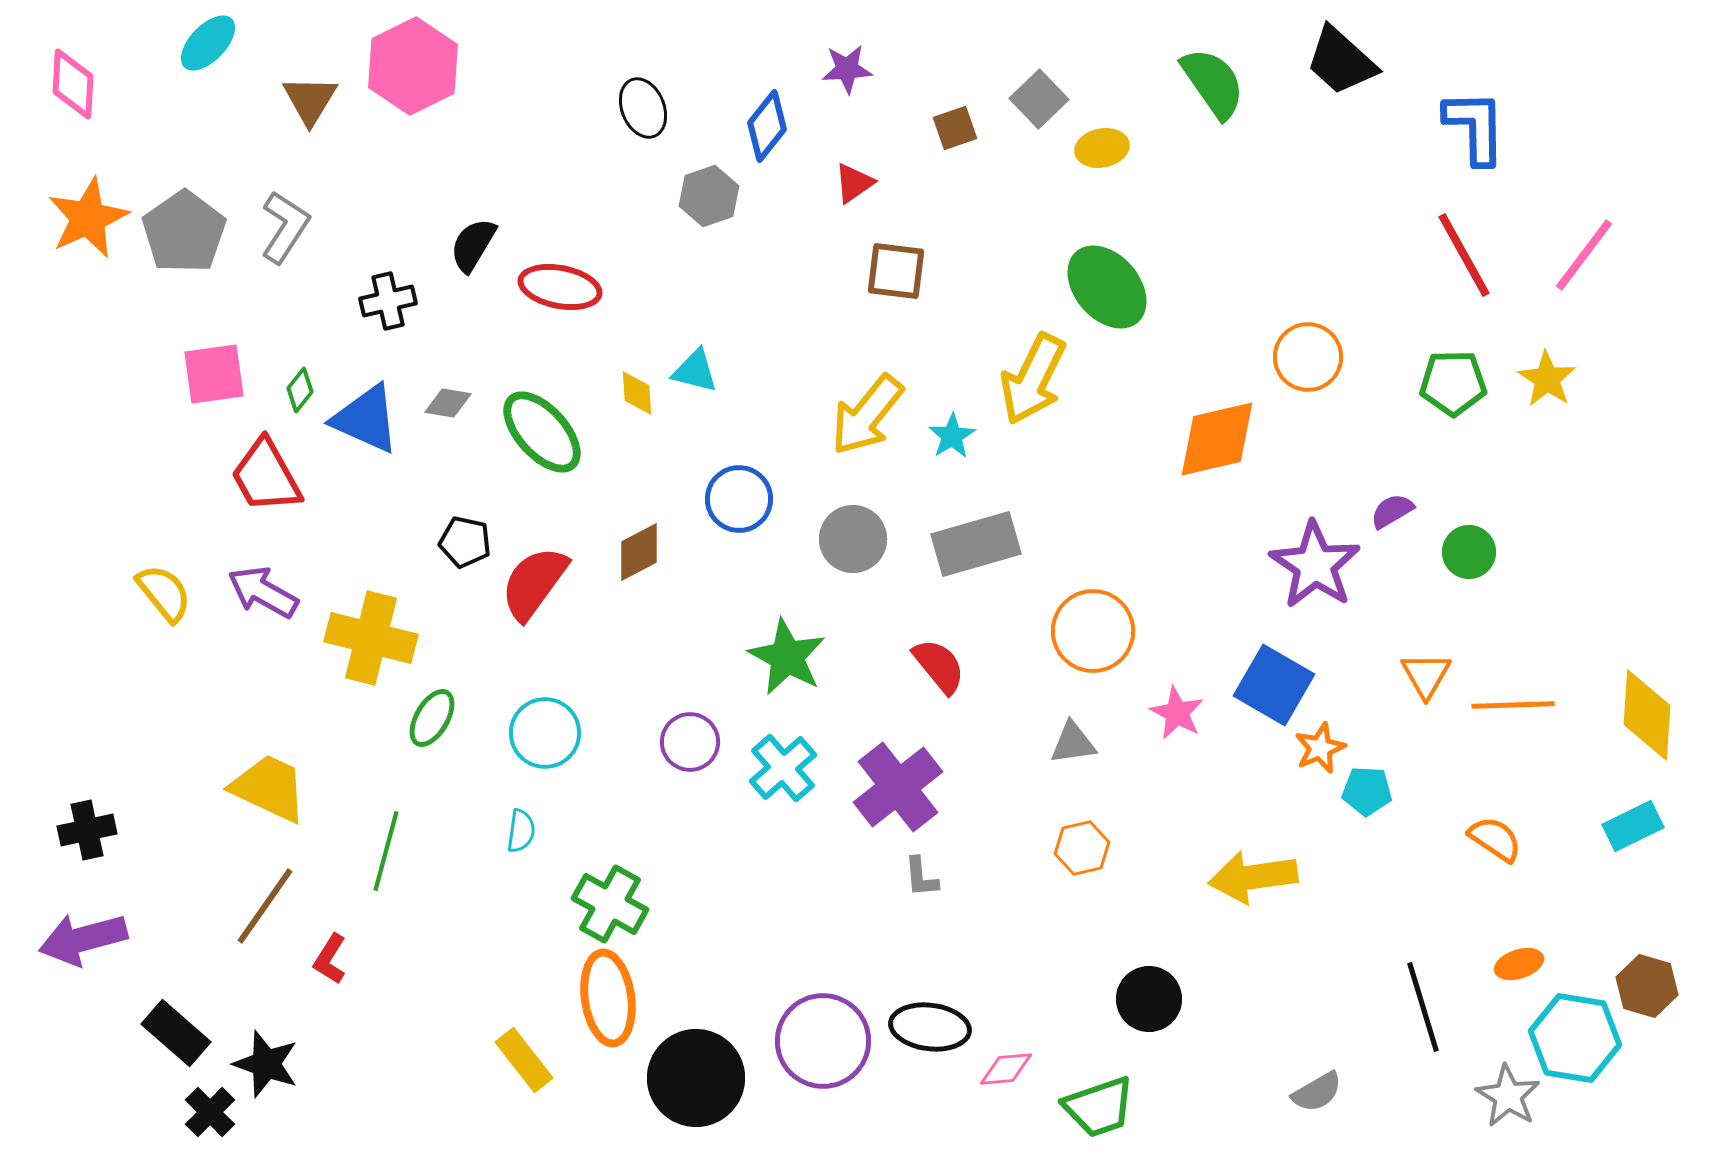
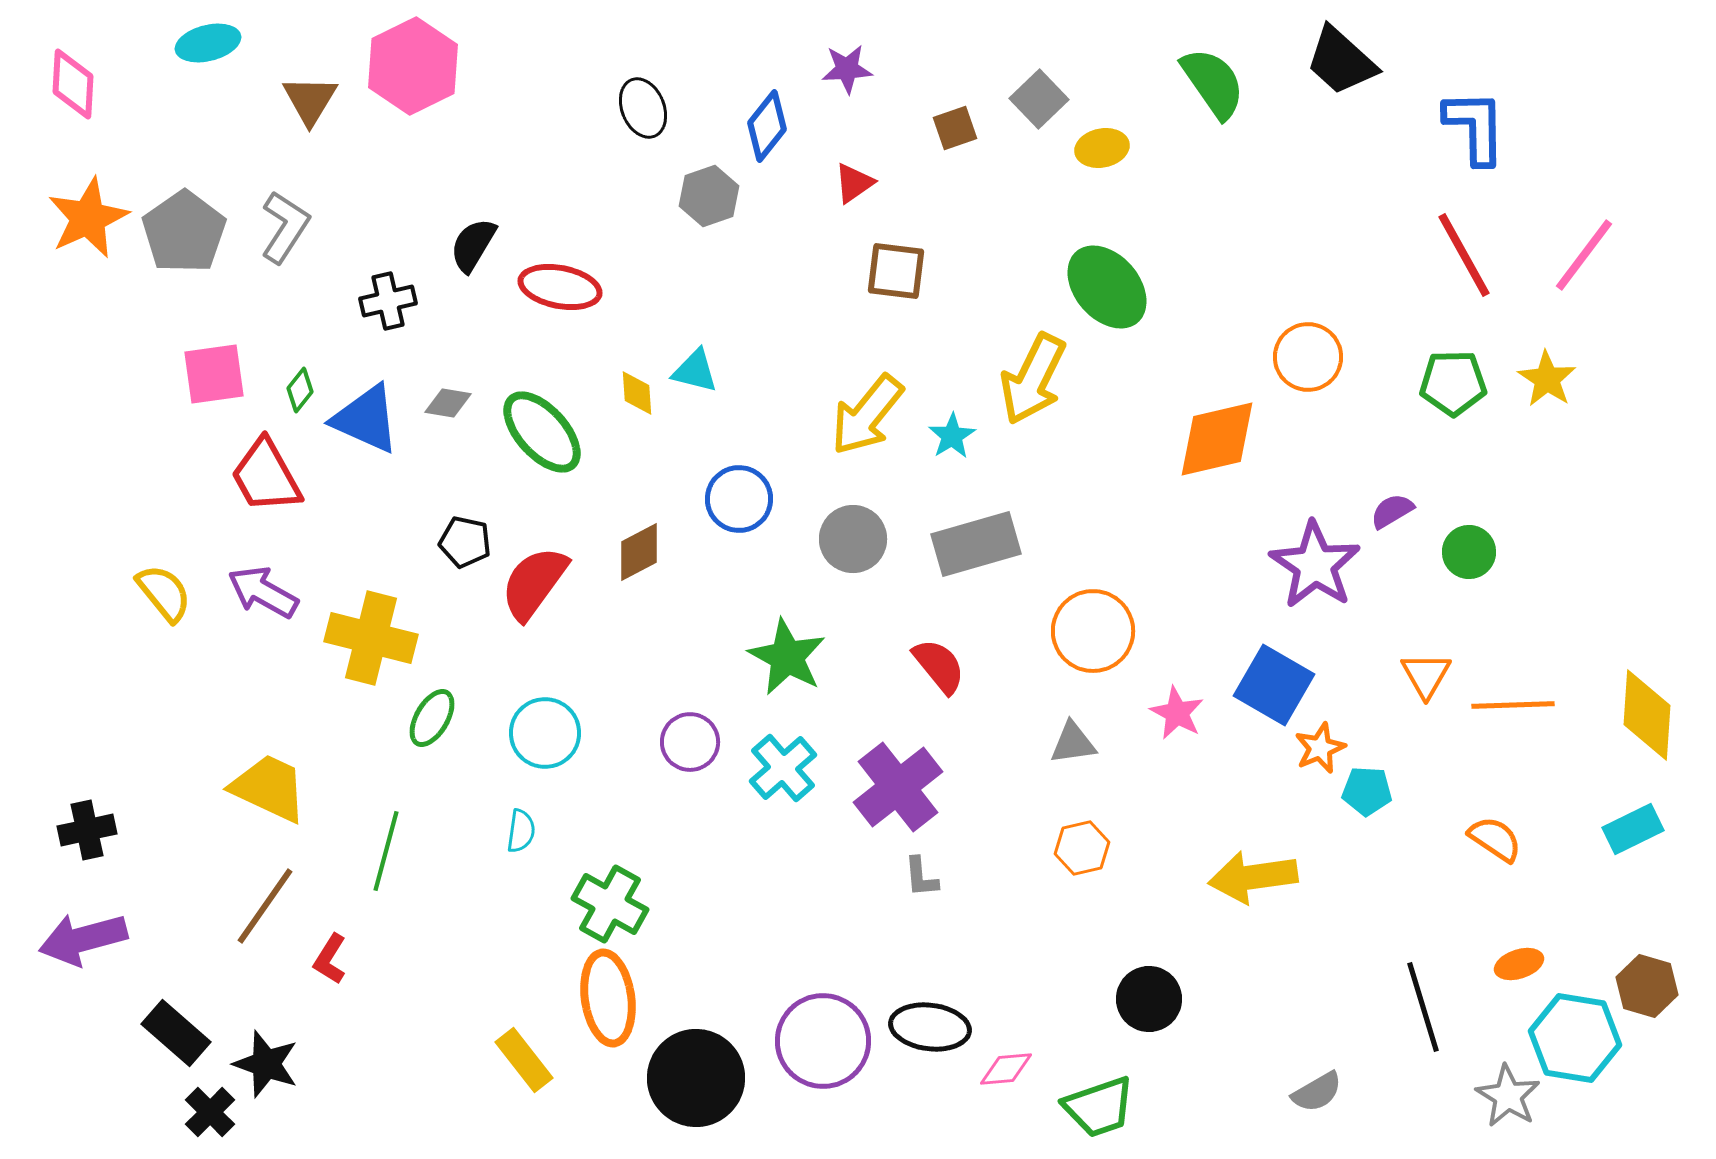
cyan ellipse at (208, 43): rotated 32 degrees clockwise
cyan rectangle at (1633, 826): moved 3 px down
